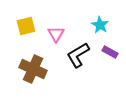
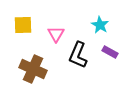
yellow square: moved 3 px left, 1 px up; rotated 12 degrees clockwise
black L-shape: rotated 36 degrees counterclockwise
